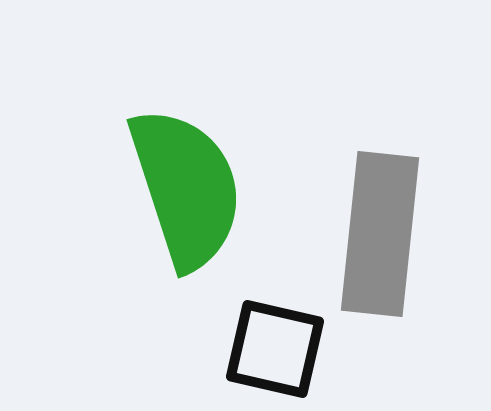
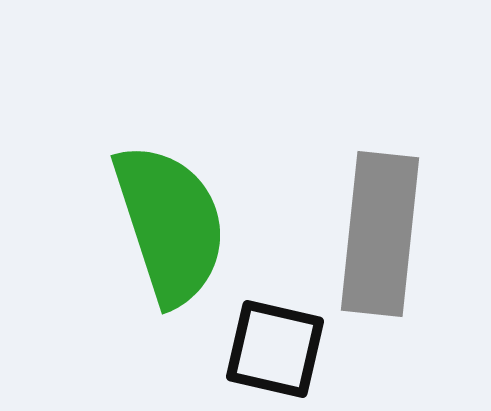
green semicircle: moved 16 px left, 36 px down
